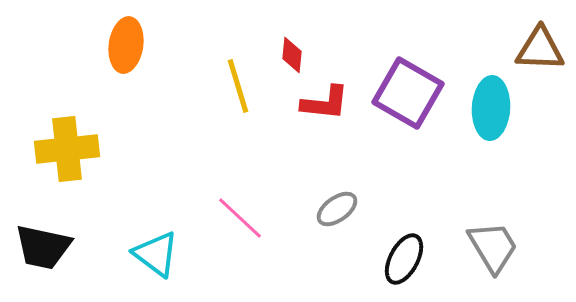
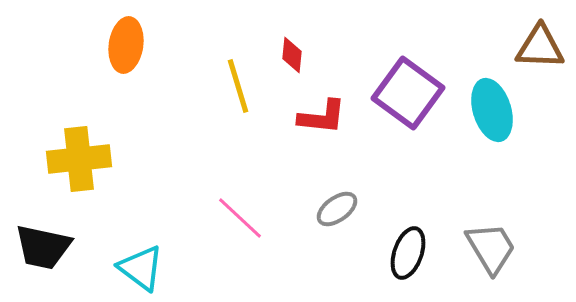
brown triangle: moved 2 px up
purple square: rotated 6 degrees clockwise
red L-shape: moved 3 px left, 14 px down
cyan ellipse: moved 1 px right, 2 px down; rotated 20 degrees counterclockwise
yellow cross: moved 12 px right, 10 px down
gray trapezoid: moved 2 px left, 1 px down
cyan triangle: moved 15 px left, 14 px down
black ellipse: moved 4 px right, 6 px up; rotated 9 degrees counterclockwise
